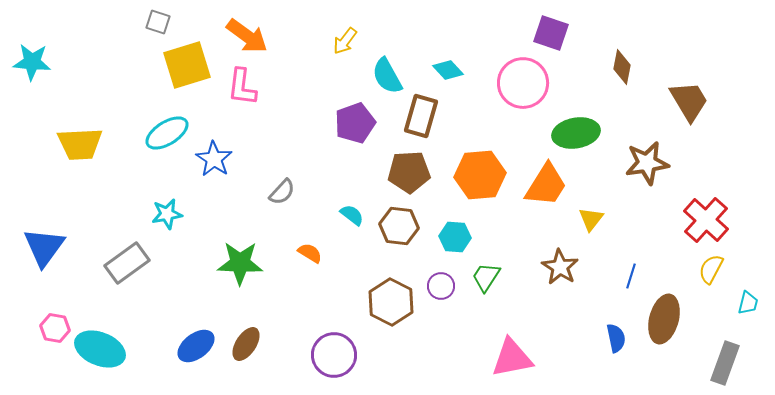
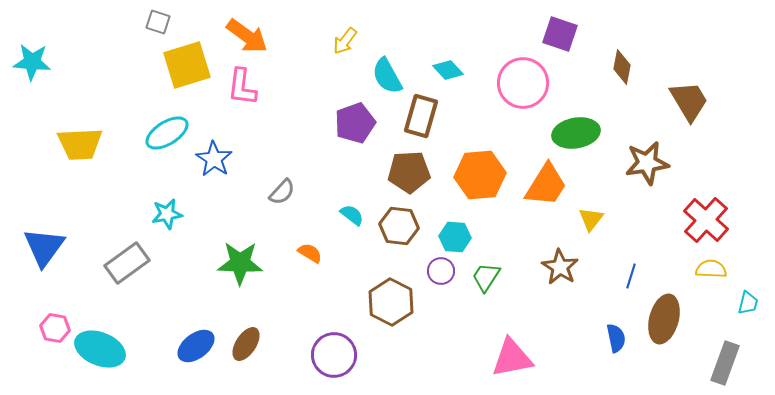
purple square at (551, 33): moved 9 px right, 1 px down
yellow semicircle at (711, 269): rotated 64 degrees clockwise
purple circle at (441, 286): moved 15 px up
